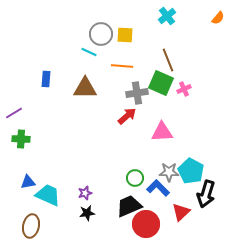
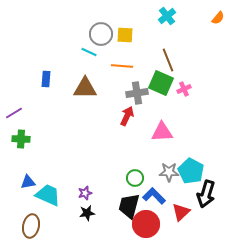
red arrow: rotated 24 degrees counterclockwise
blue L-shape: moved 4 px left, 8 px down
black trapezoid: rotated 52 degrees counterclockwise
